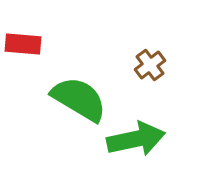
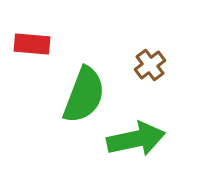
red rectangle: moved 9 px right
green semicircle: moved 5 px right, 4 px up; rotated 80 degrees clockwise
